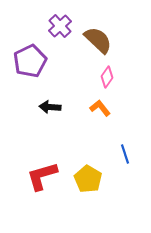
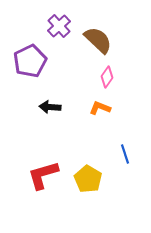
purple cross: moved 1 px left
orange L-shape: rotated 30 degrees counterclockwise
red L-shape: moved 1 px right, 1 px up
